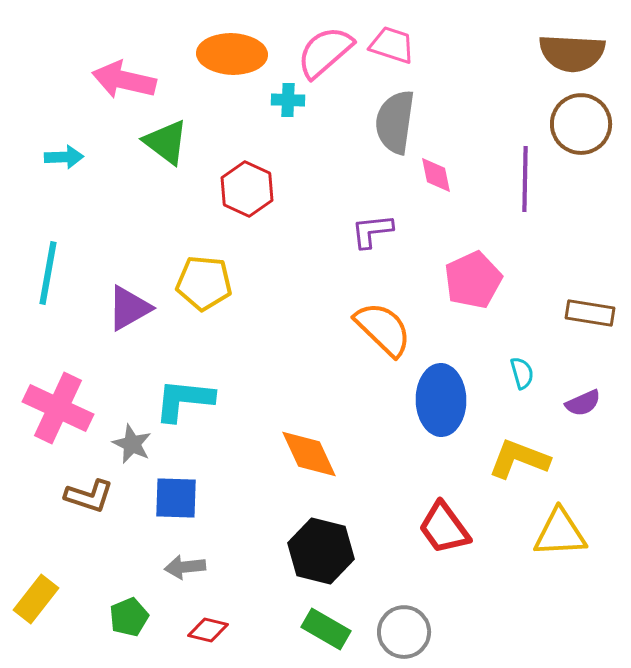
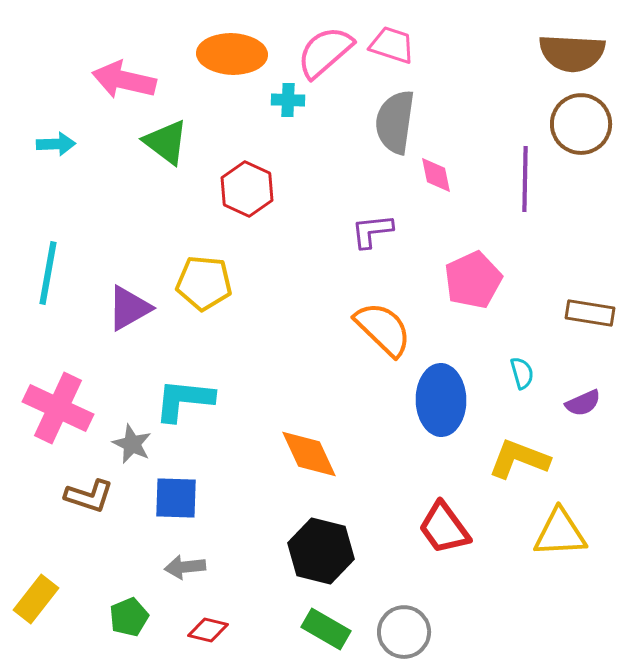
cyan arrow: moved 8 px left, 13 px up
